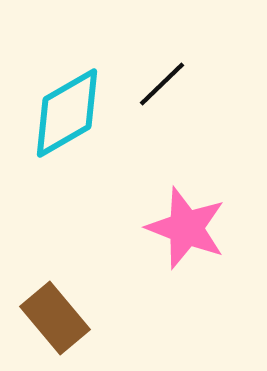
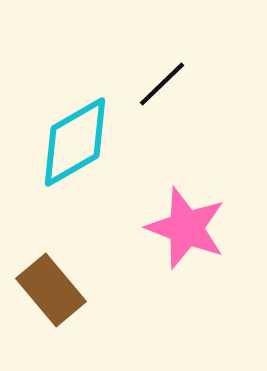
cyan diamond: moved 8 px right, 29 px down
brown rectangle: moved 4 px left, 28 px up
